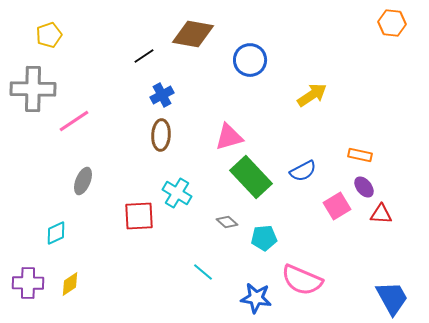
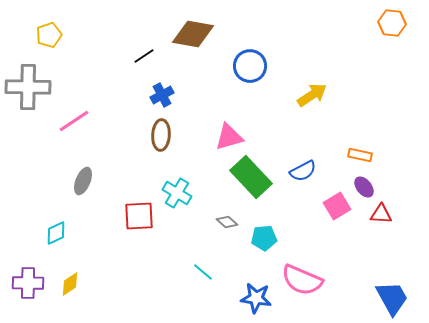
blue circle: moved 6 px down
gray cross: moved 5 px left, 2 px up
